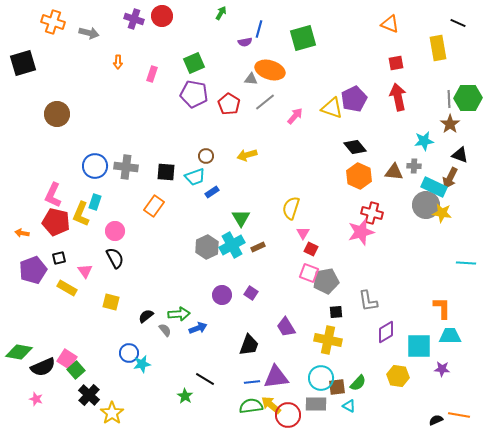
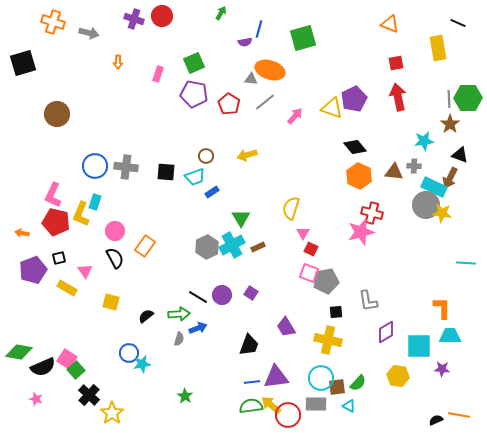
pink rectangle at (152, 74): moved 6 px right
orange rectangle at (154, 206): moved 9 px left, 40 px down
gray semicircle at (165, 330): moved 14 px right, 9 px down; rotated 56 degrees clockwise
black line at (205, 379): moved 7 px left, 82 px up
